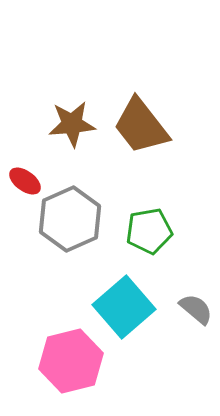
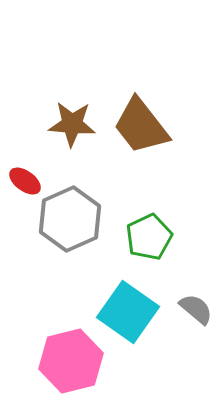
brown star: rotated 9 degrees clockwise
green pentagon: moved 6 px down; rotated 15 degrees counterclockwise
cyan square: moved 4 px right, 5 px down; rotated 14 degrees counterclockwise
